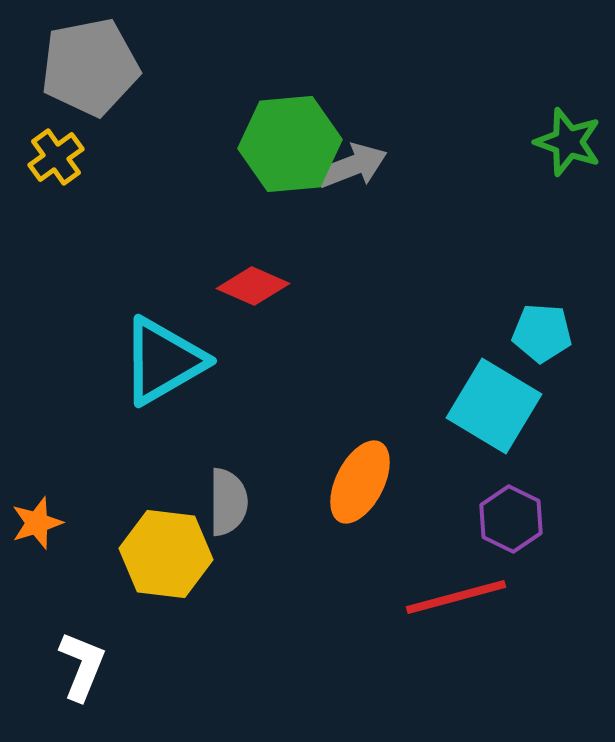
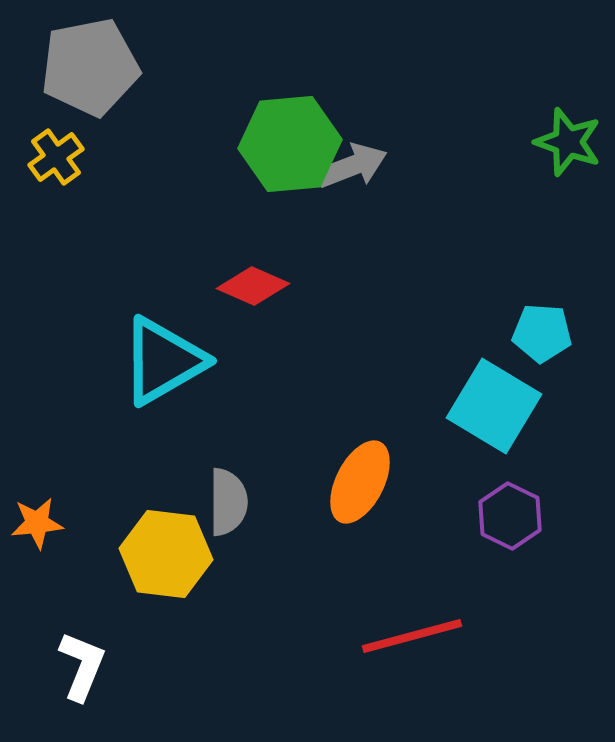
purple hexagon: moved 1 px left, 3 px up
orange star: rotated 12 degrees clockwise
red line: moved 44 px left, 39 px down
